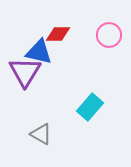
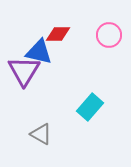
purple triangle: moved 1 px left, 1 px up
